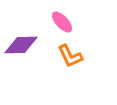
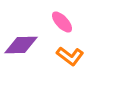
orange L-shape: rotated 28 degrees counterclockwise
